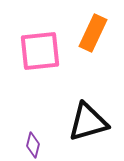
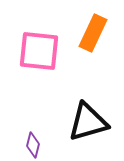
pink square: moved 1 px left; rotated 12 degrees clockwise
